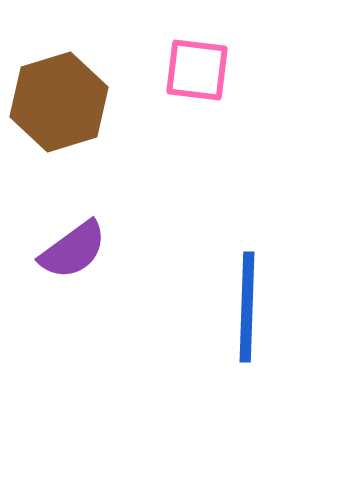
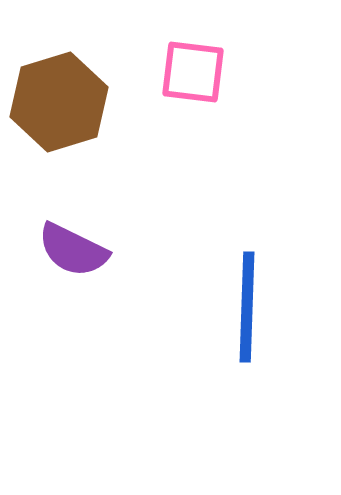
pink square: moved 4 px left, 2 px down
purple semicircle: rotated 62 degrees clockwise
